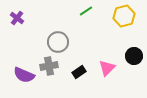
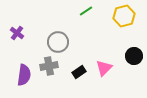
purple cross: moved 15 px down
pink triangle: moved 3 px left
purple semicircle: rotated 105 degrees counterclockwise
